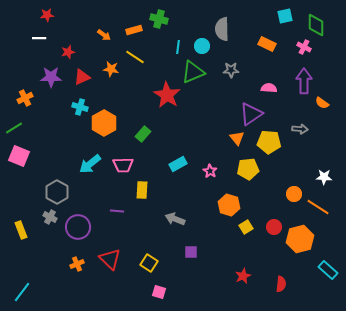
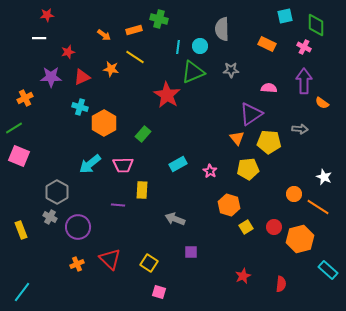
cyan circle at (202, 46): moved 2 px left
white star at (324, 177): rotated 21 degrees clockwise
purple line at (117, 211): moved 1 px right, 6 px up
